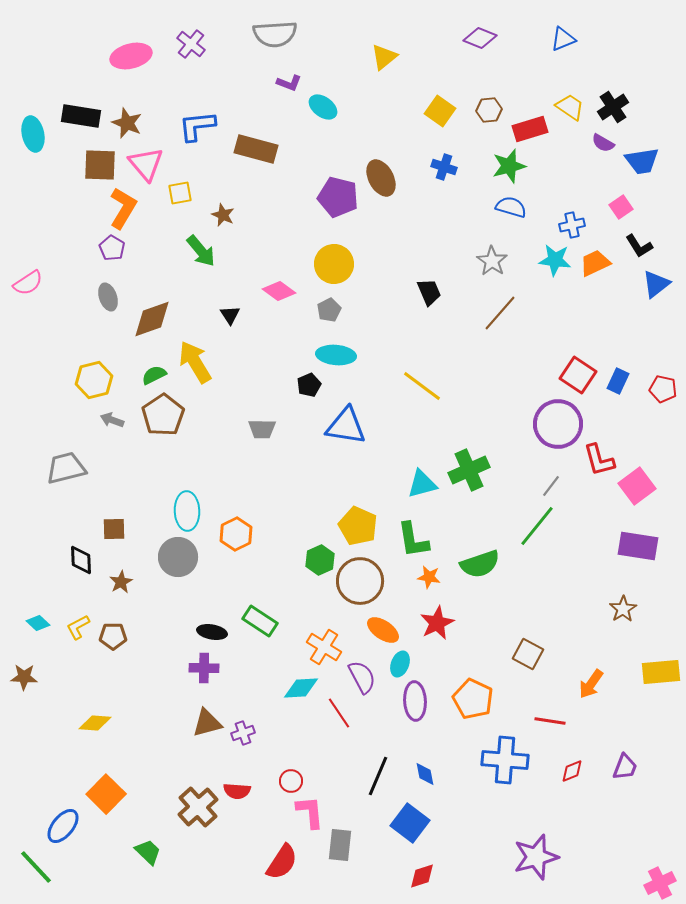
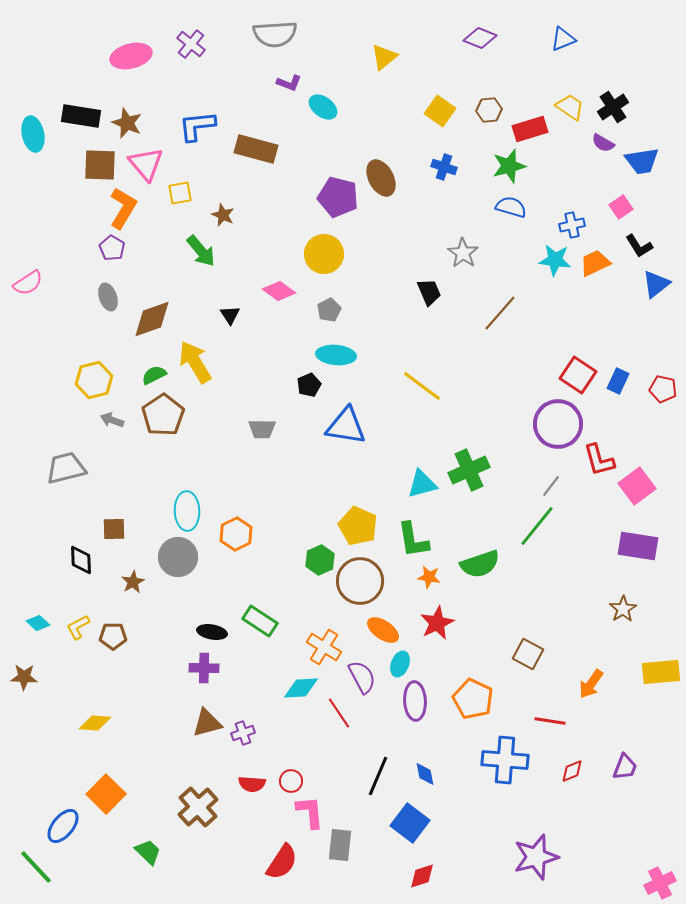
gray star at (492, 261): moved 29 px left, 8 px up
yellow circle at (334, 264): moved 10 px left, 10 px up
brown star at (121, 582): moved 12 px right
red semicircle at (237, 791): moved 15 px right, 7 px up
